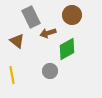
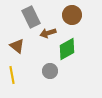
brown triangle: moved 5 px down
